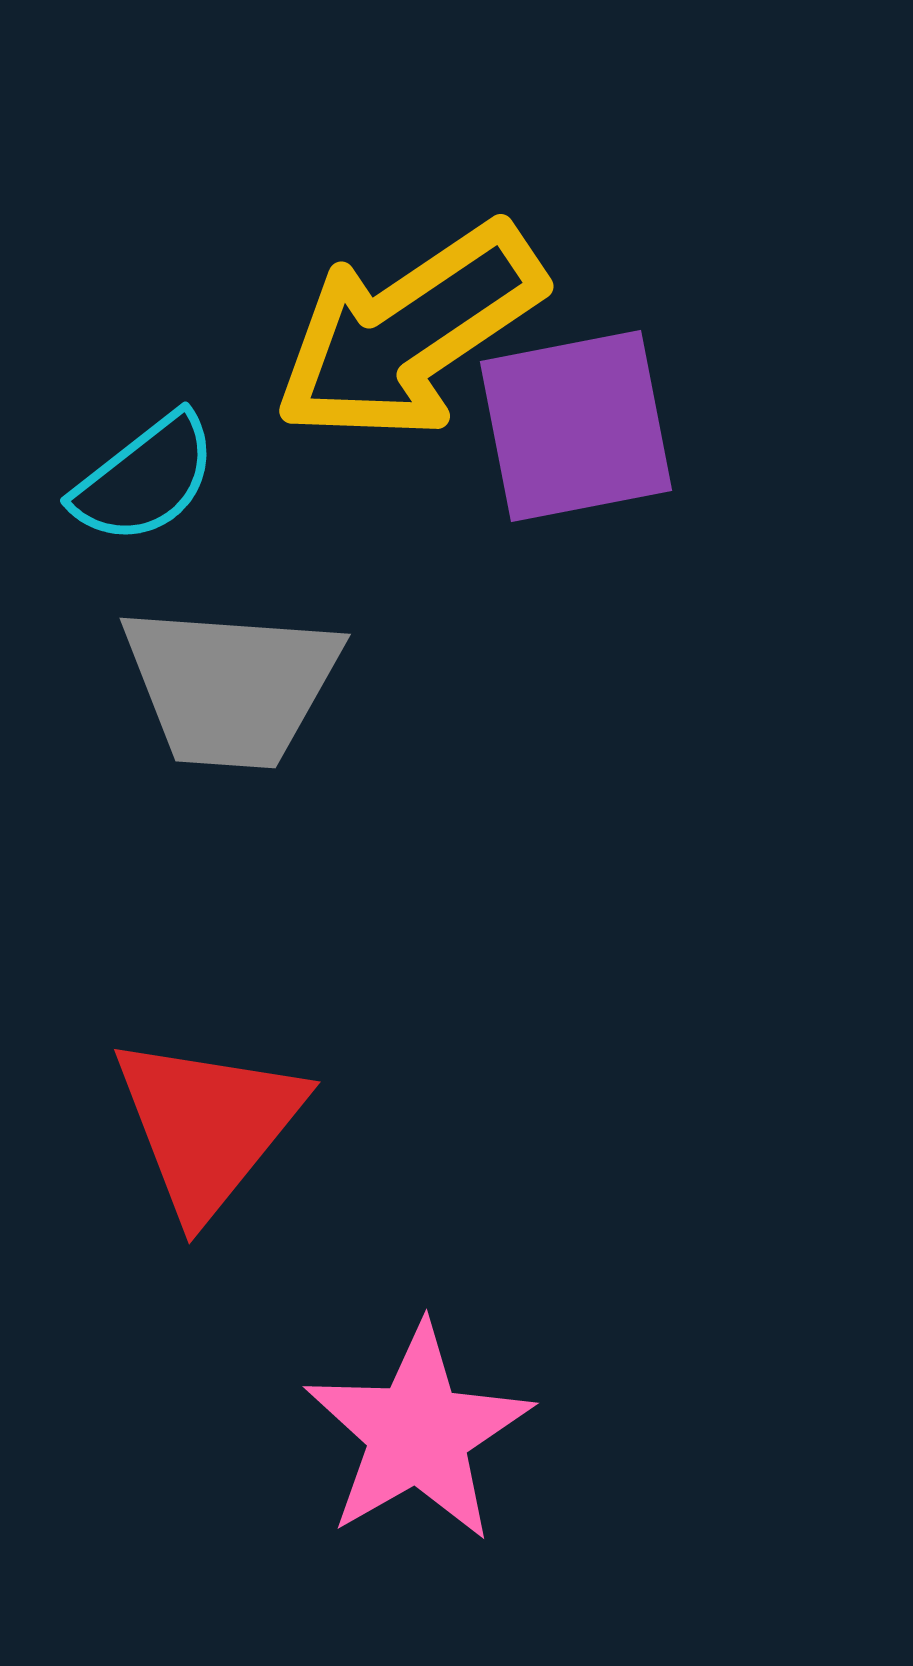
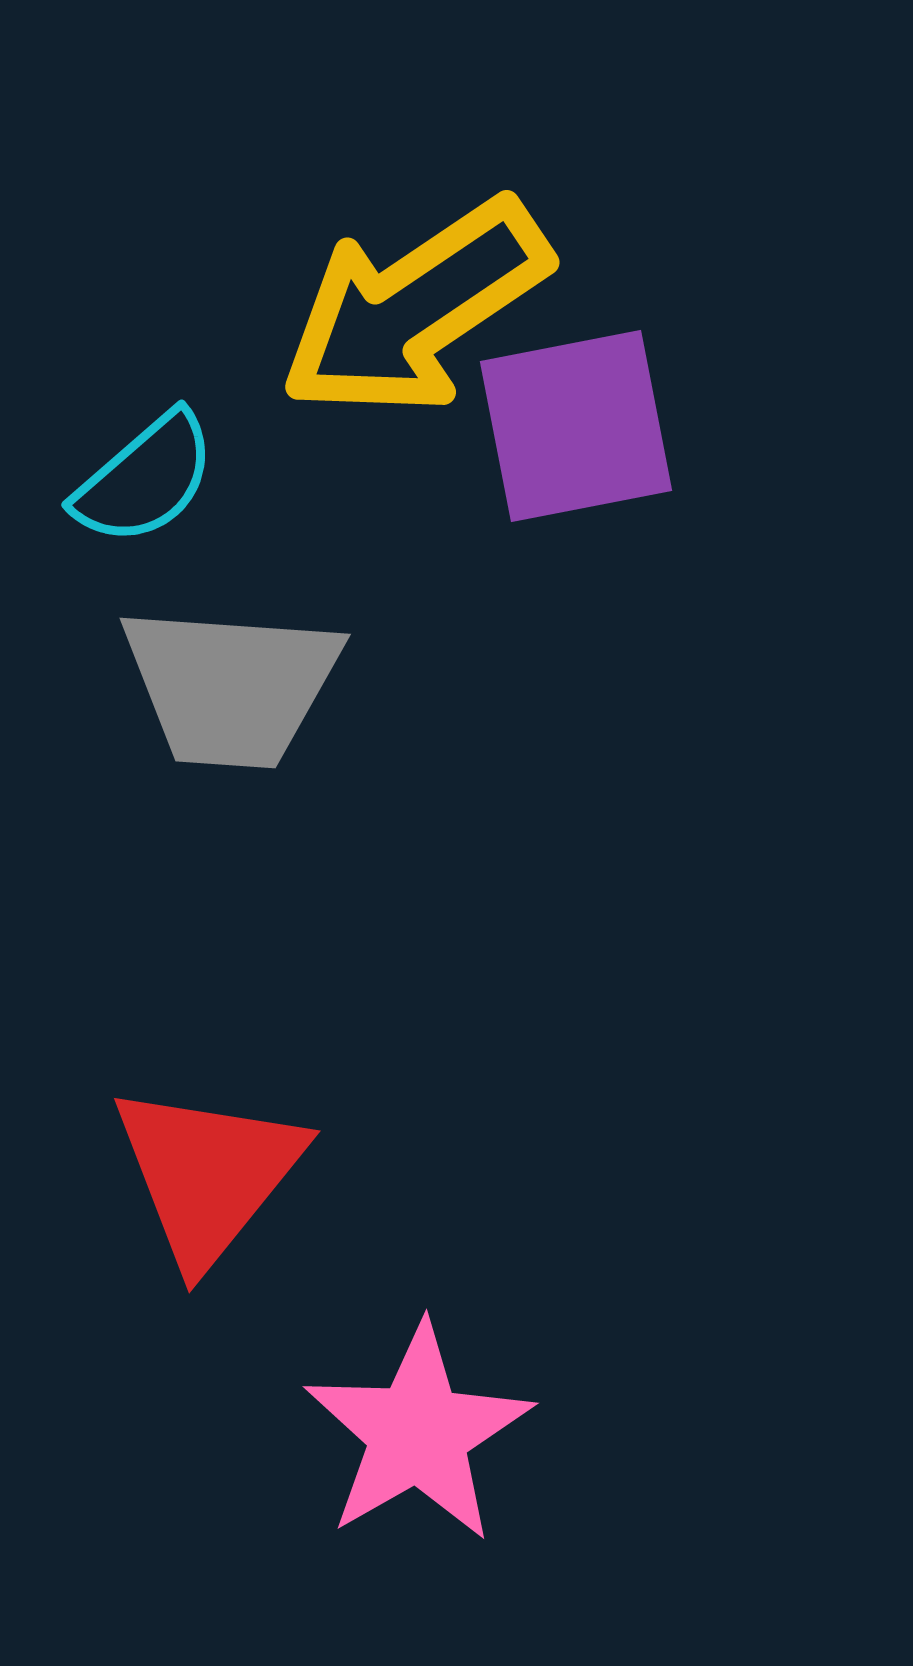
yellow arrow: moved 6 px right, 24 px up
cyan semicircle: rotated 3 degrees counterclockwise
red triangle: moved 49 px down
